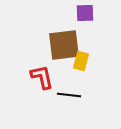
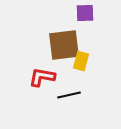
red L-shape: rotated 68 degrees counterclockwise
black line: rotated 20 degrees counterclockwise
